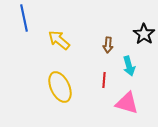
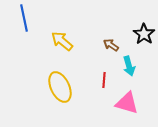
yellow arrow: moved 3 px right, 1 px down
brown arrow: moved 3 px right; rotated 119 degrees clockwise
